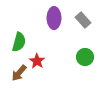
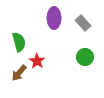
gray rectangle: moved 3 px down
green semicircle: rotated 30 degrees counterclockwise
